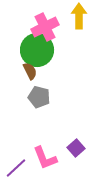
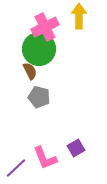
green circle: moved 2 px right, 1 px up
purple square: rotated 12 degrees clockwise
